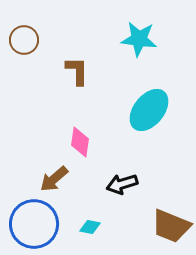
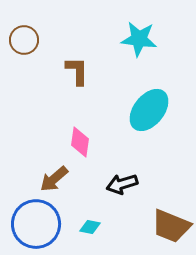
blue circle: moved 2 px right
